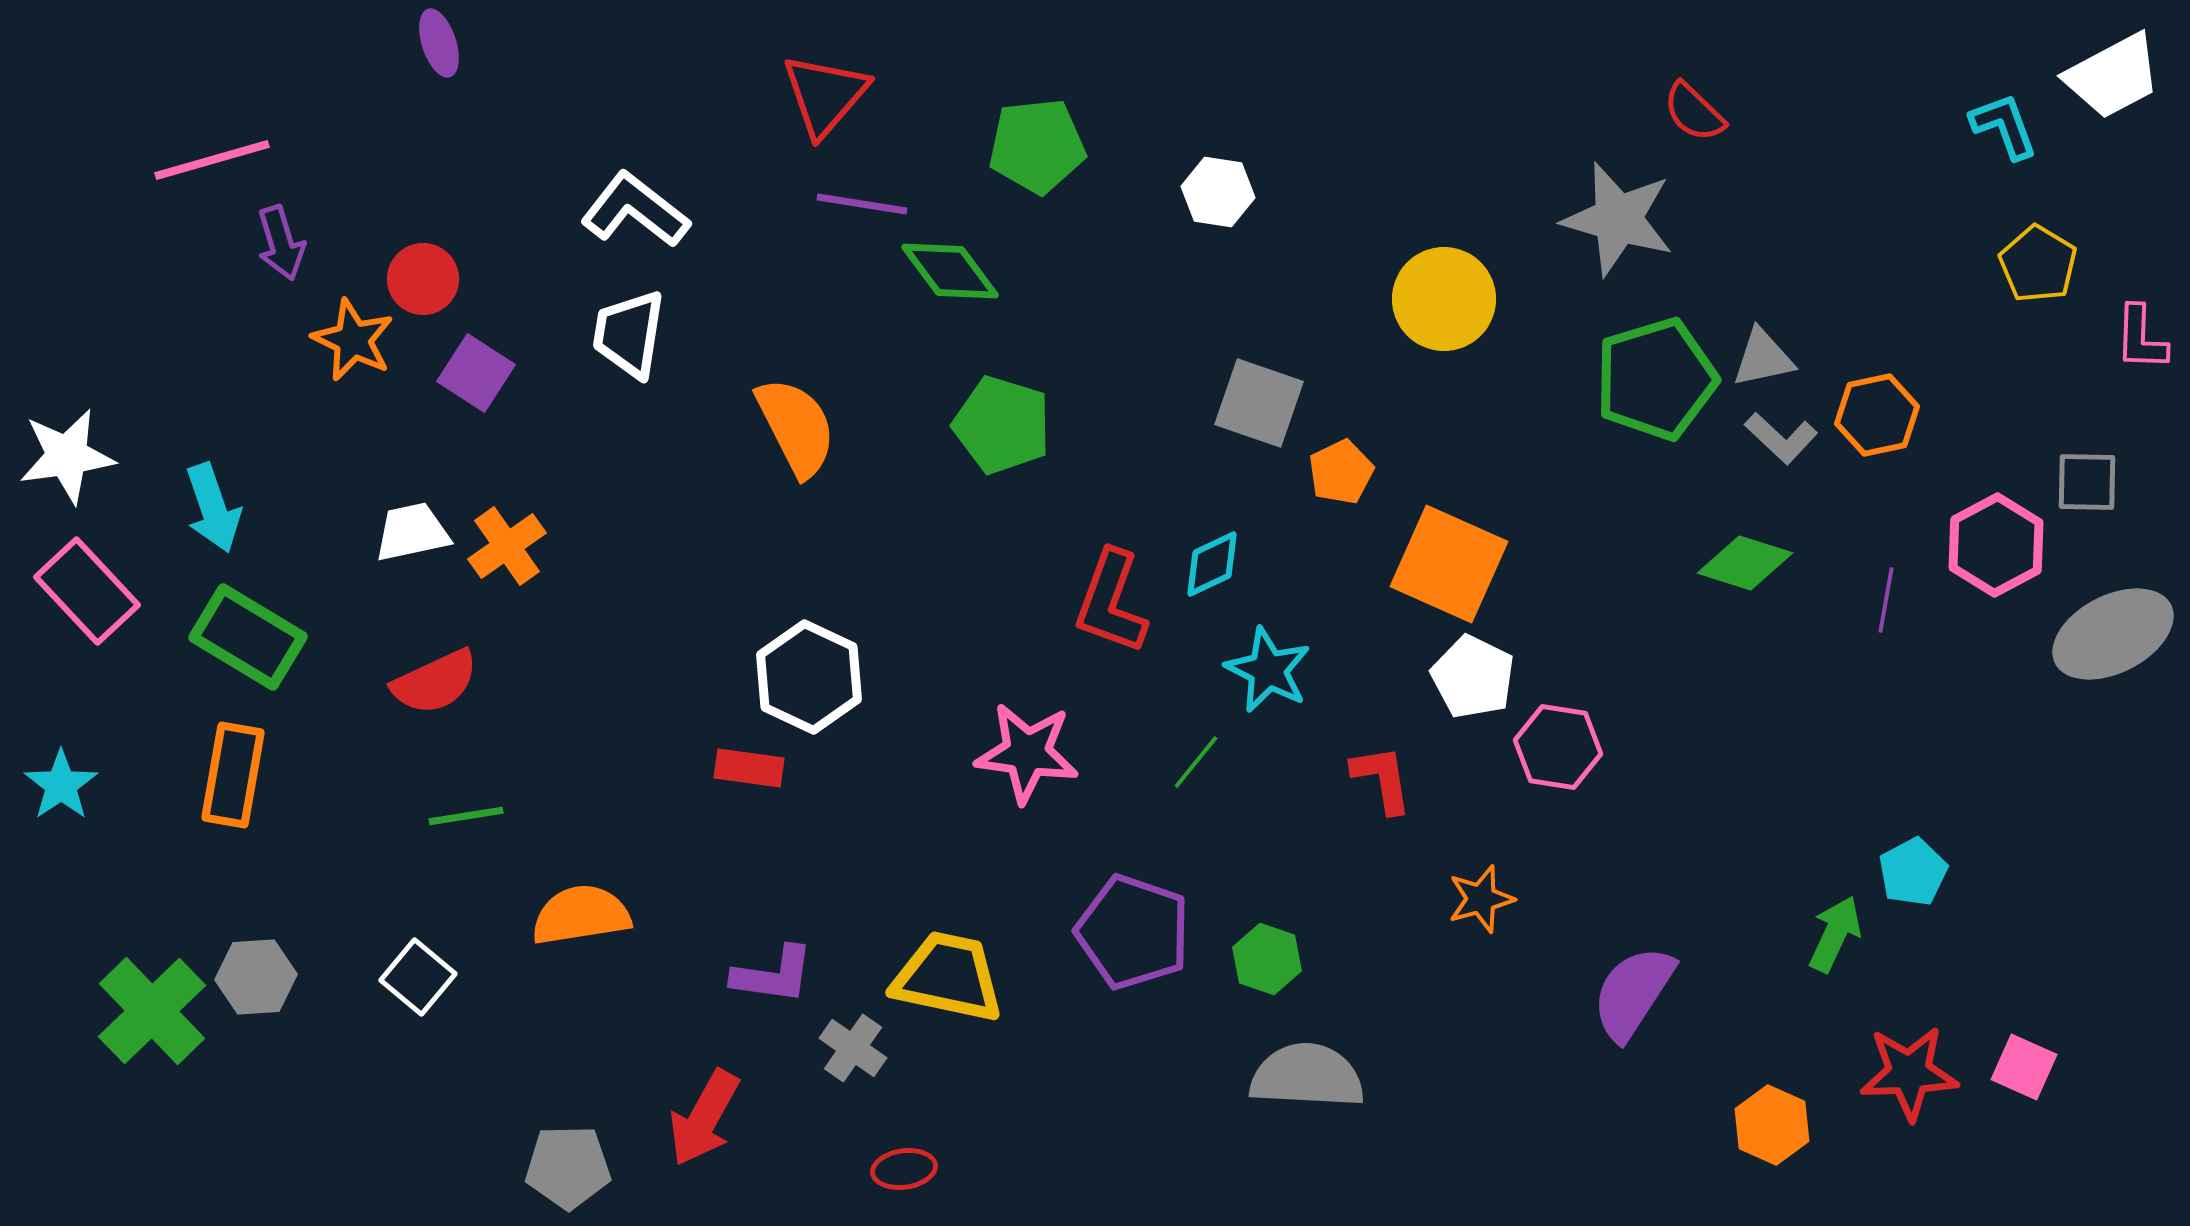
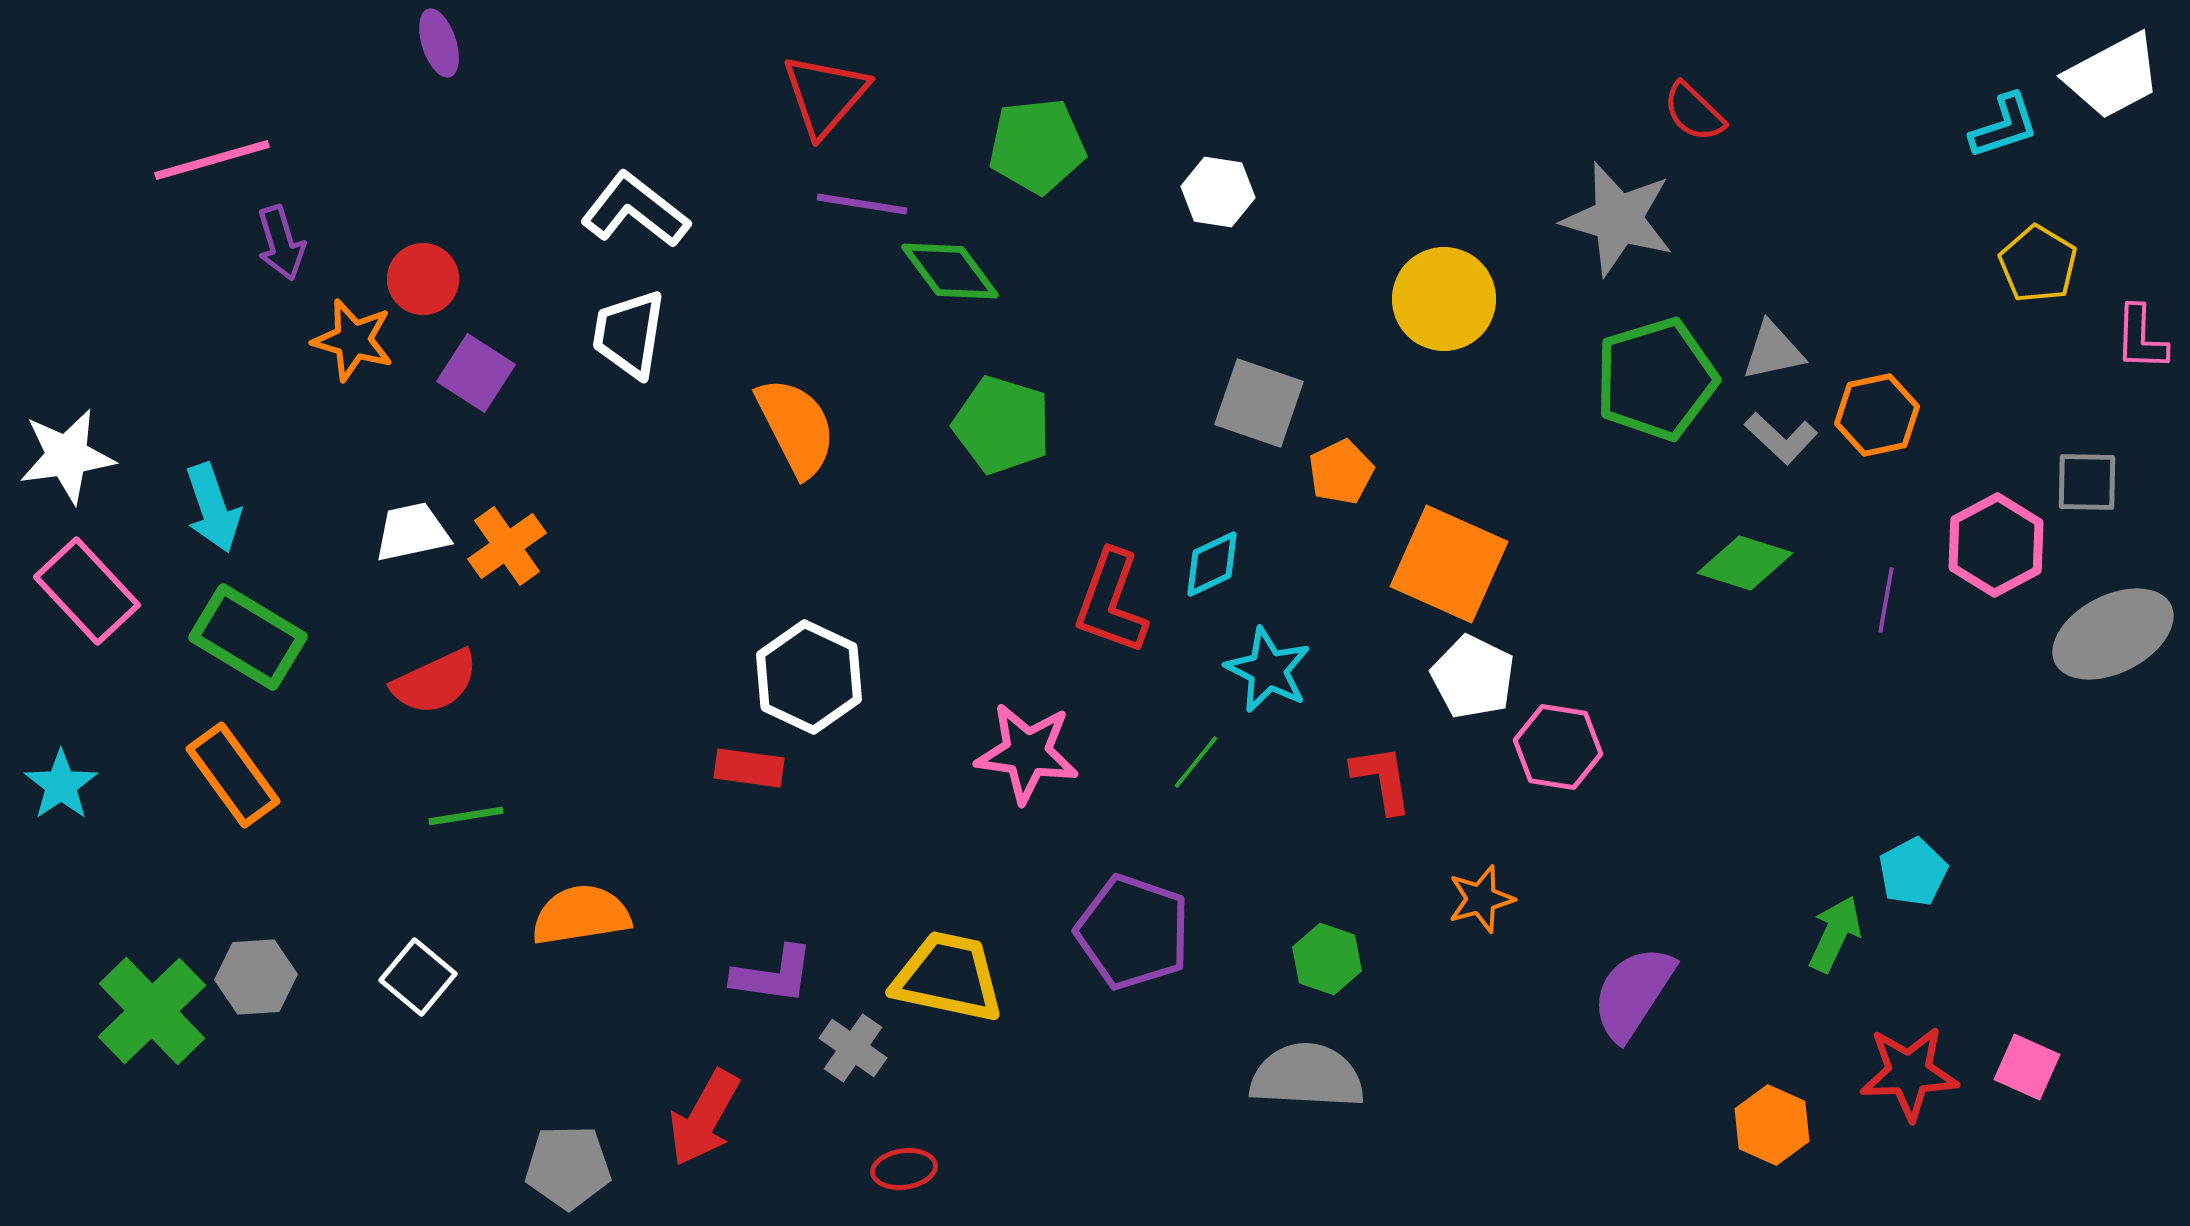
cyan L-shape at (2004, 126): rotated 92 degrees clockwise
orange star at (353, 340): rotated 10 degrees counterclockwise
gray triangle at (1763, 358): moved 10 px right, 7 px up
orange rectangle at (233, 775): rotated 46 degrees counterclockwise
green hexagon at (1267, 959): moved 60 px right
pink square at (2024, 1067): moved 3 px right
